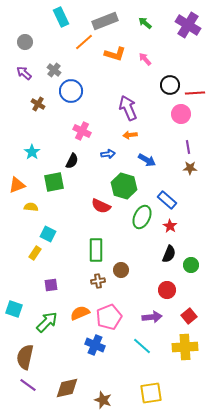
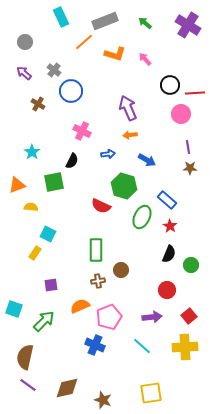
orange semicircle at (80, 313): moved 7 px up
green arrow at (47, 322): moved 3 px left, 1 px up
